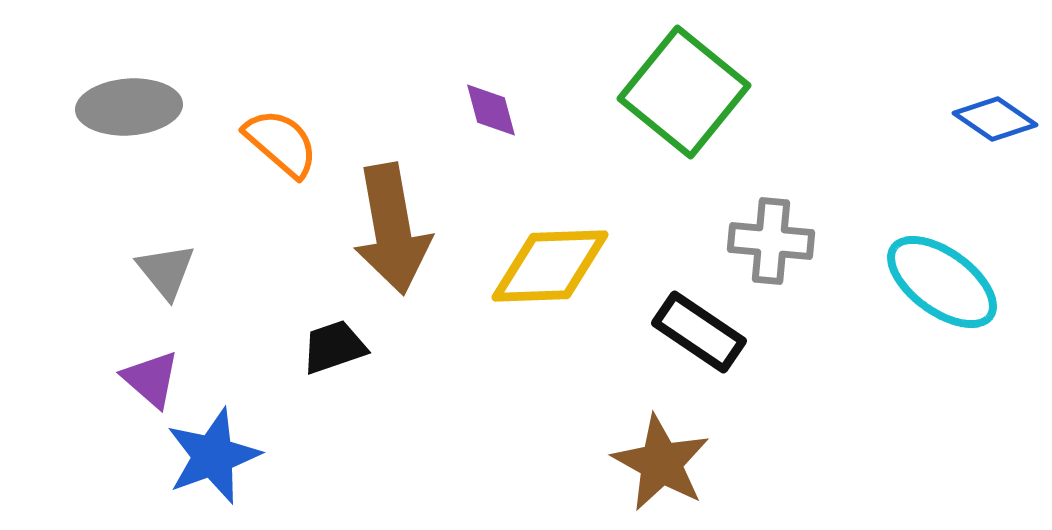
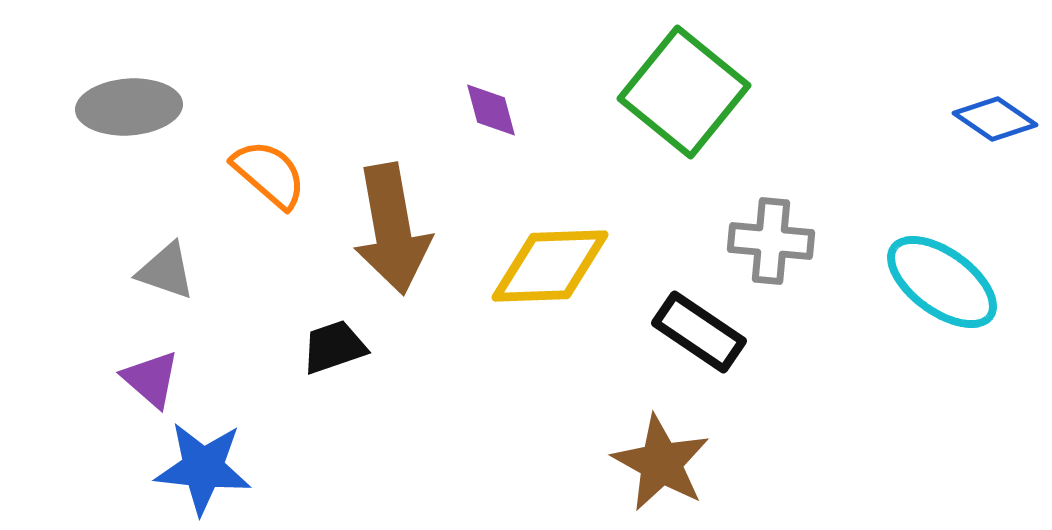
orange semicircle: moved 12 px left, 31 px down
gray triangle: rotated 32 degrees counterclockwise
blue star: moved 10 px left, 12 px down; rotated 26 degrees clockwise
